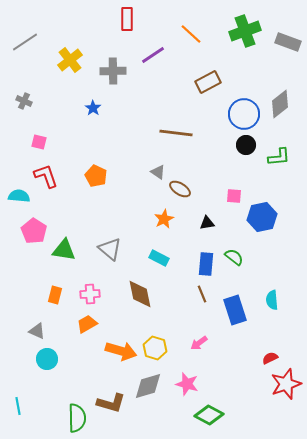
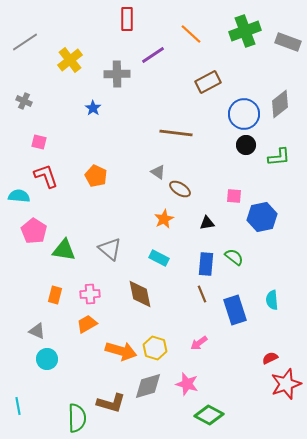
gray cross at (113, 71): moved 4 px right, 3 px down
